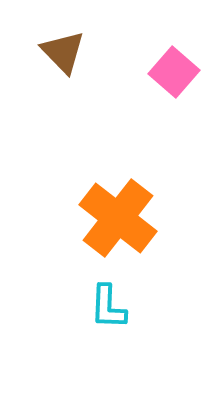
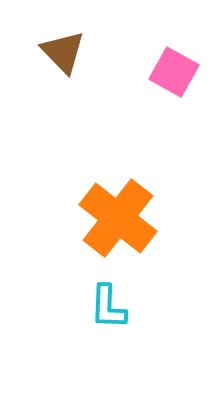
pink square: rotated 12 degrees counterclockwise
